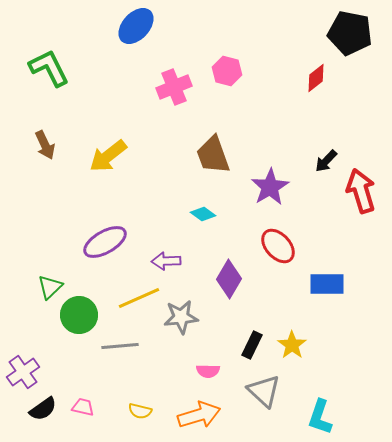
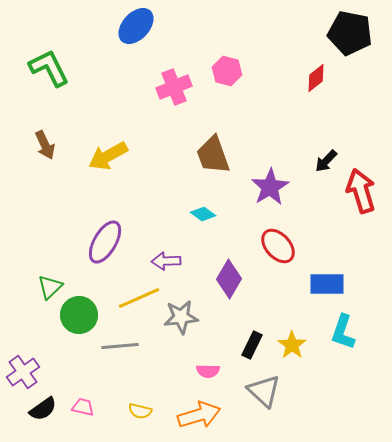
yellow arrow: rotated 9 degrees clockwise
purple ellipse: rotated 30 degrees counterclockwise
cyan L-shape: moved 23 px right, 85 px up
